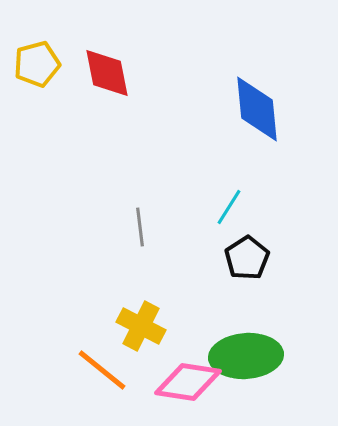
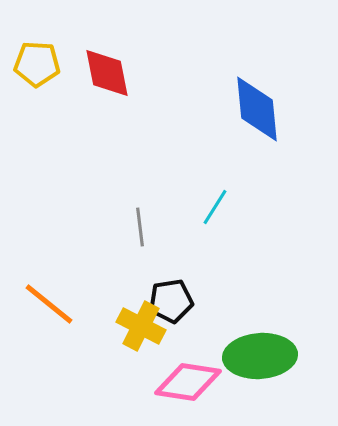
yellow pentagon: rotated 18 degrees clockwise
cyan line: moved 14 px left
black pentagon: moved 76 px left, 43 px down; rotated 24 degrees clockwise
green ellipse: moved 14 px right
orange line: moved 53 px left, 66 px up
